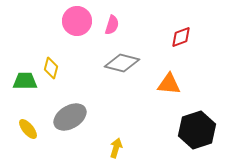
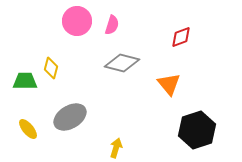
orange triangle: rotated 45 degrees clockwise
